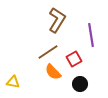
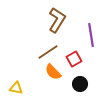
yellow triangle: moved 3 px right, 6 px down
